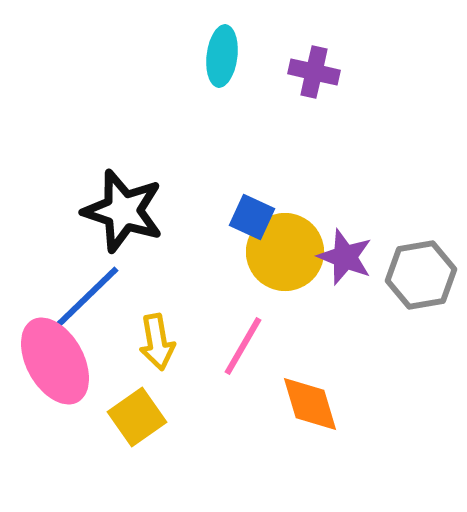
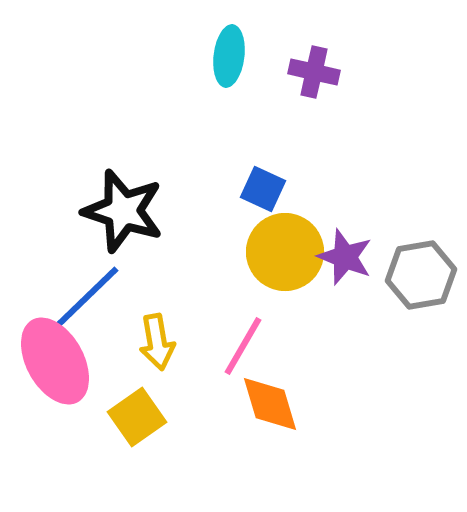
cyan ellipse: moved 7 px right
blue square: moved 11 px right, 28 px up
orange diamond: moved 40 px left
